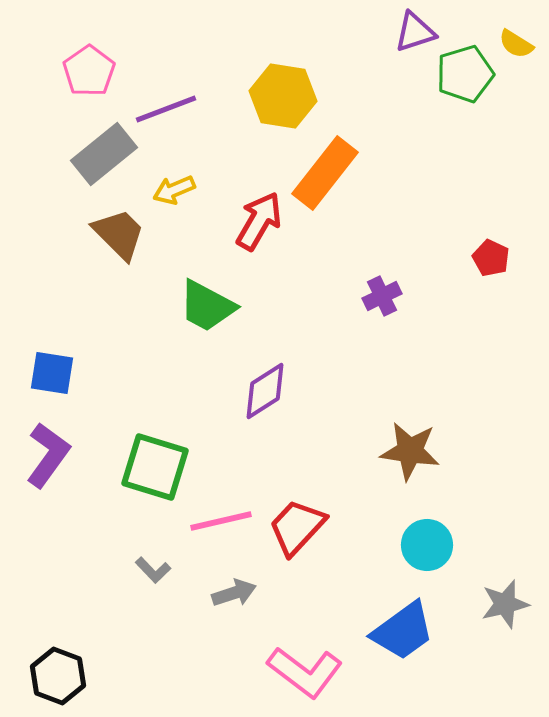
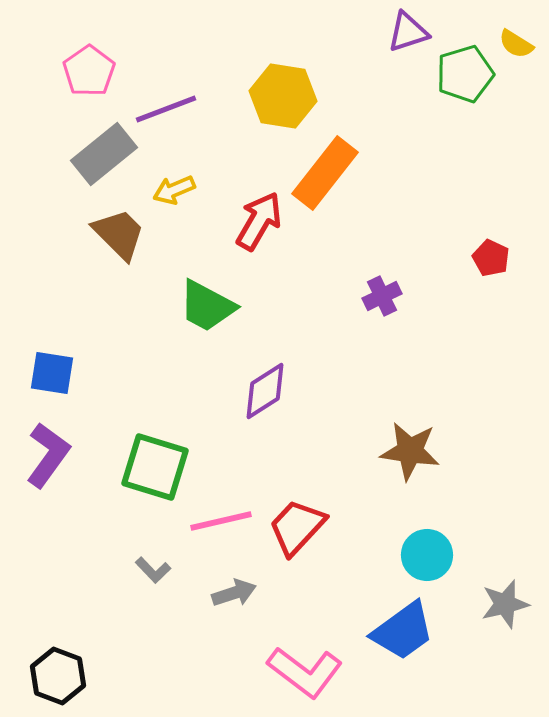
purple triangle: moved 7 px left
cyan circle: moved 10 px down
